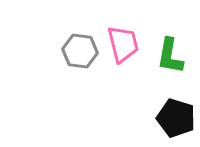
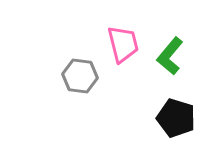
gray hexagon: moved 25 px down
green L-shape: rotated 30 degrees clockwise
